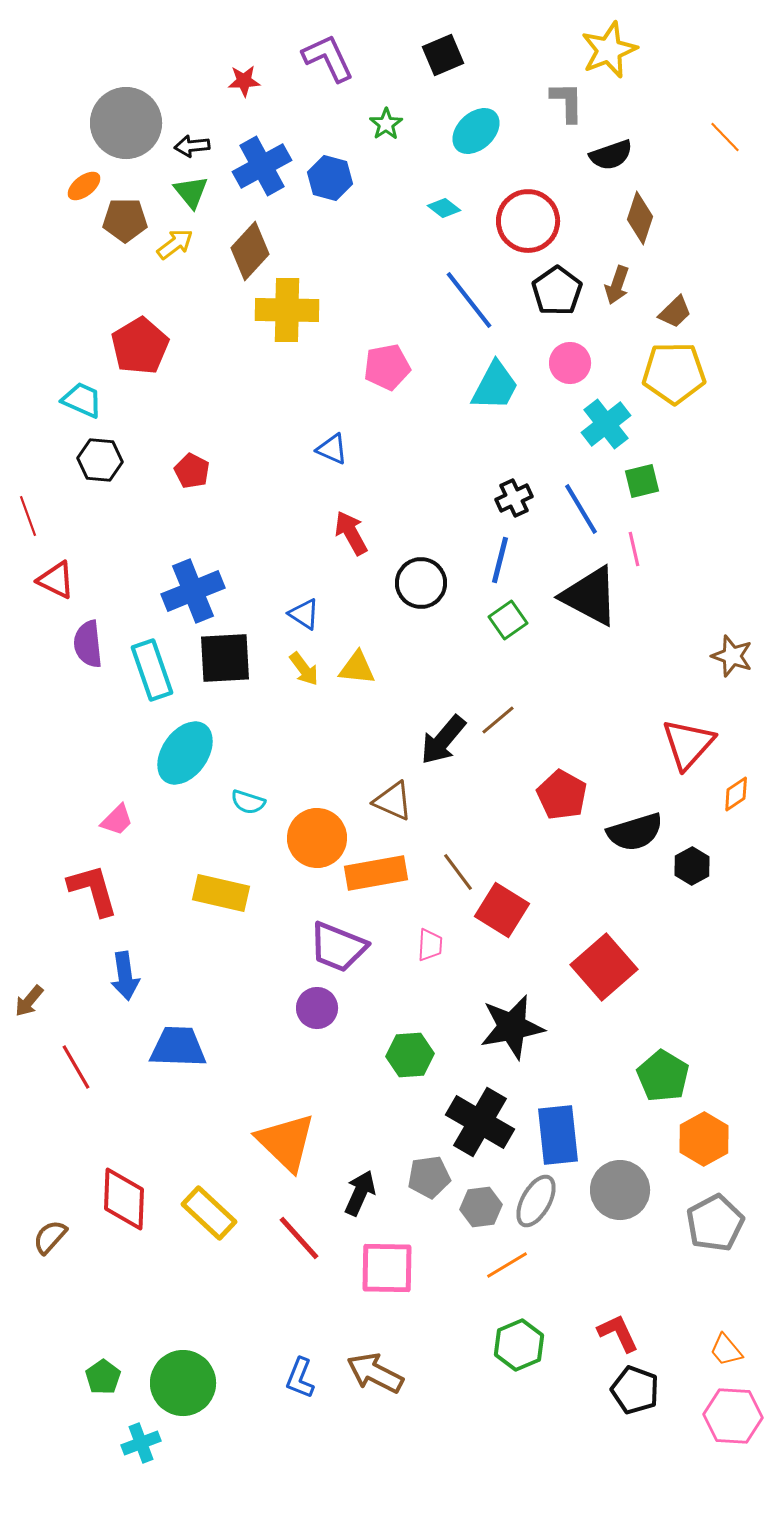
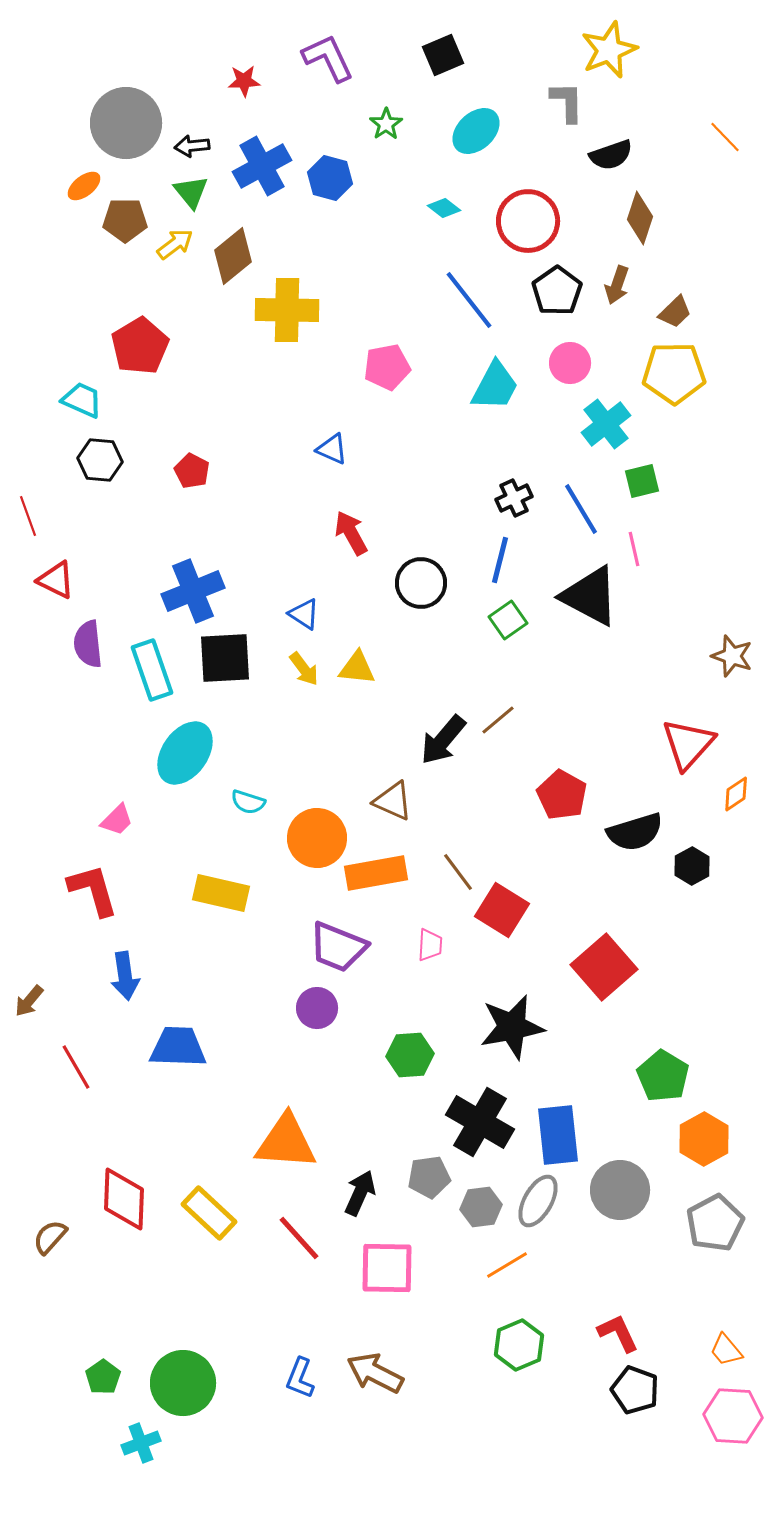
brown diamond at (250, 251): moved 17 px left, 5 px down; rotated 8 degrees clockwise
orange triangle at (286, 1142): rotated 40 degrees counterclockwise
gray ellipse at (536, 1201): moved 2 px right
